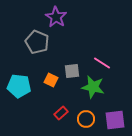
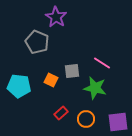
green star: moved 2 px right, 1 px down
purple square: moved 3 px right, 2 px down
